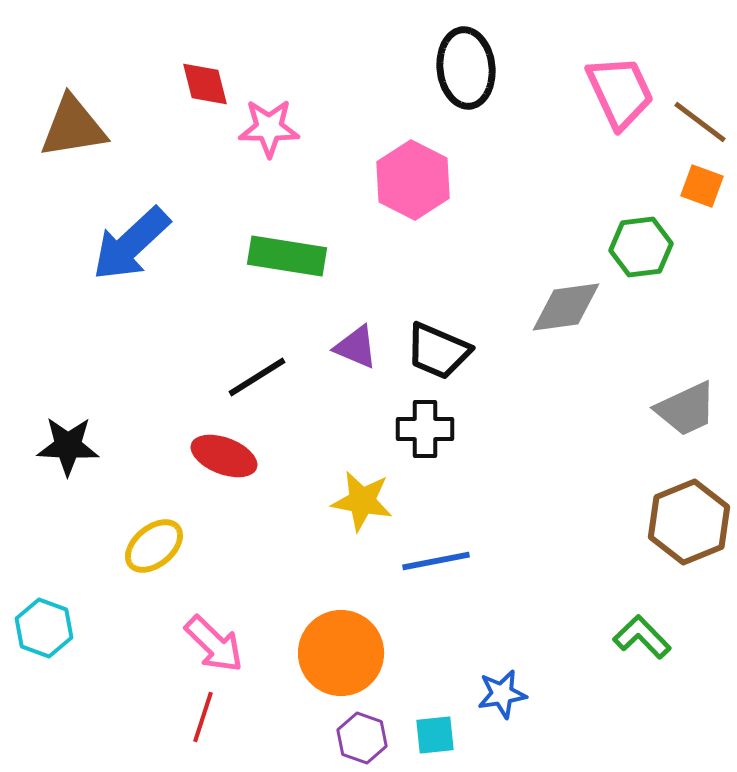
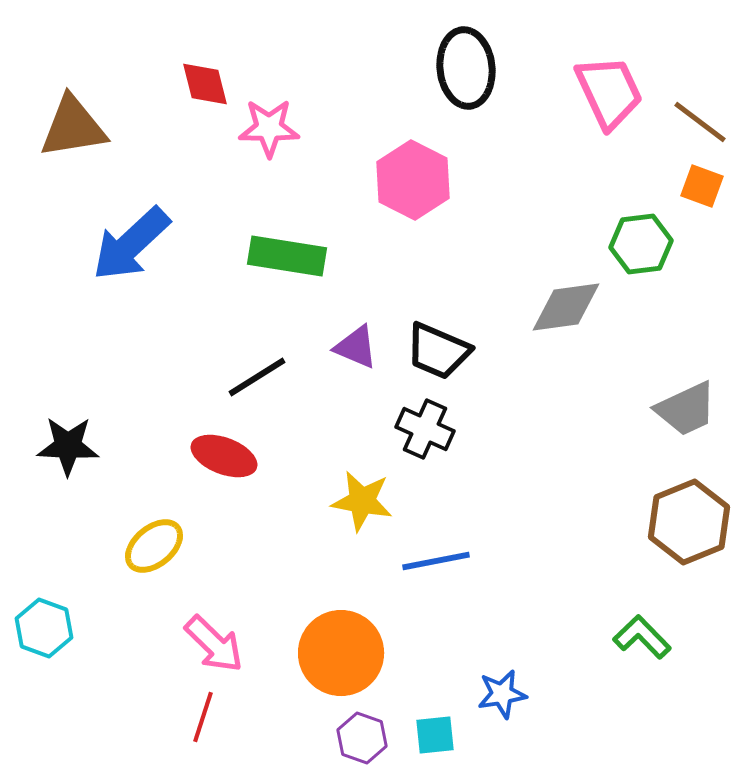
pink trapezoid: moved 11 px left
green hexagon: moved 3 px up
black cross: rotated 24 degrees clockwise
